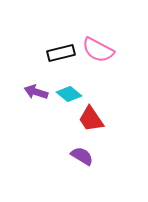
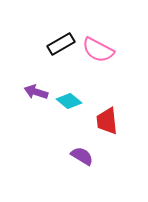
black rectangle: moved 9 px up; rotated 16 degrees counterclockwise
cyan diamond: moved 7 px down
red trapezoid: moved 16 px right, 2 px down; rotated 28 degrees clockwise
